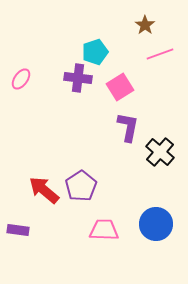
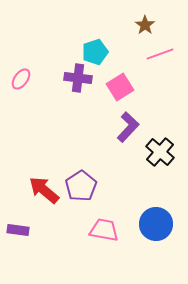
purple L-shape: rotated 32 degrees clockwise
pink trapezoid: rotated 8 degrees clockwise
